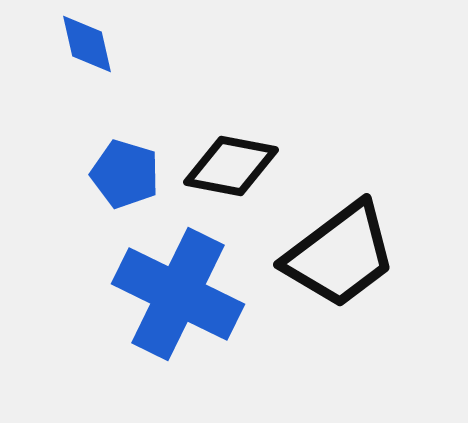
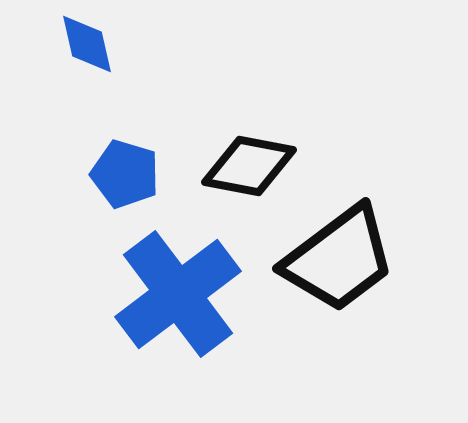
black diamond: moved 18 px right
black trapezoid: moved 1 px left, 4 px down
blue cross: rotated 27 degrees clockwise
